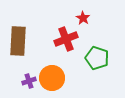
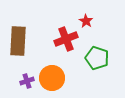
red star: moved 3 px right, 3 px down
purple cross: moved 2 px left
